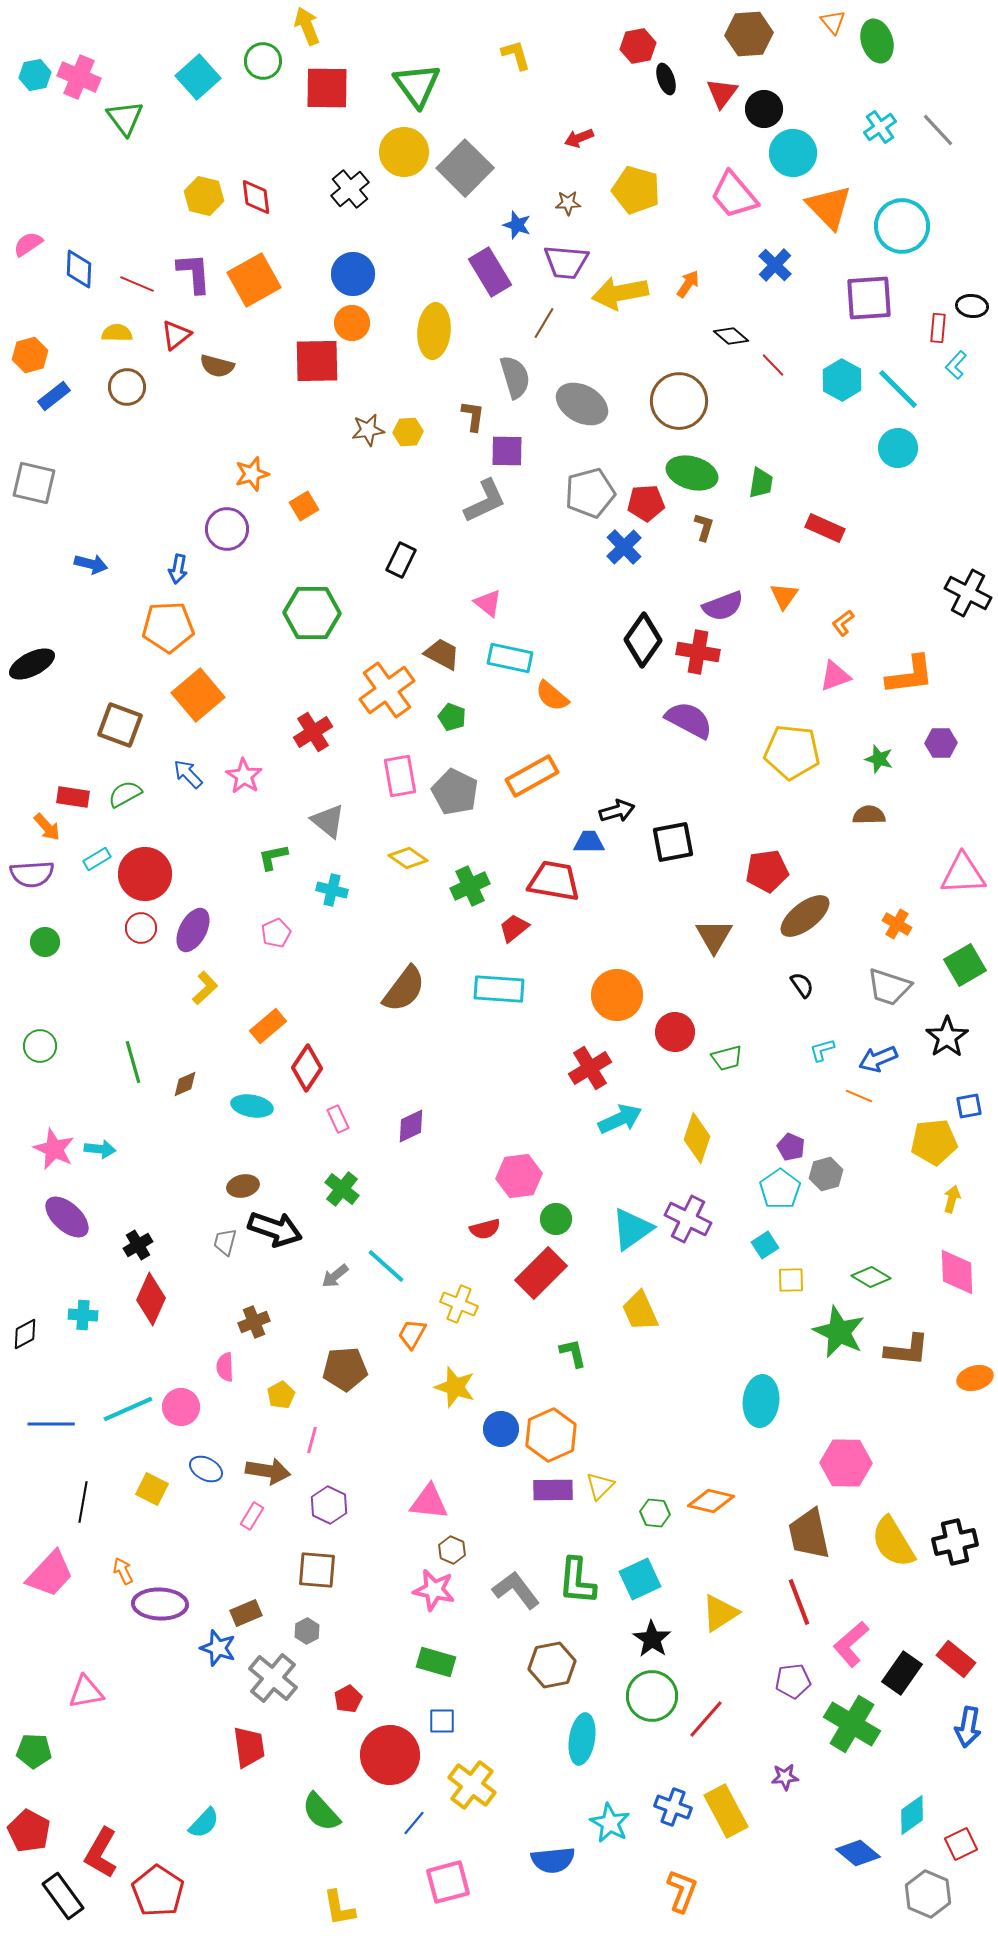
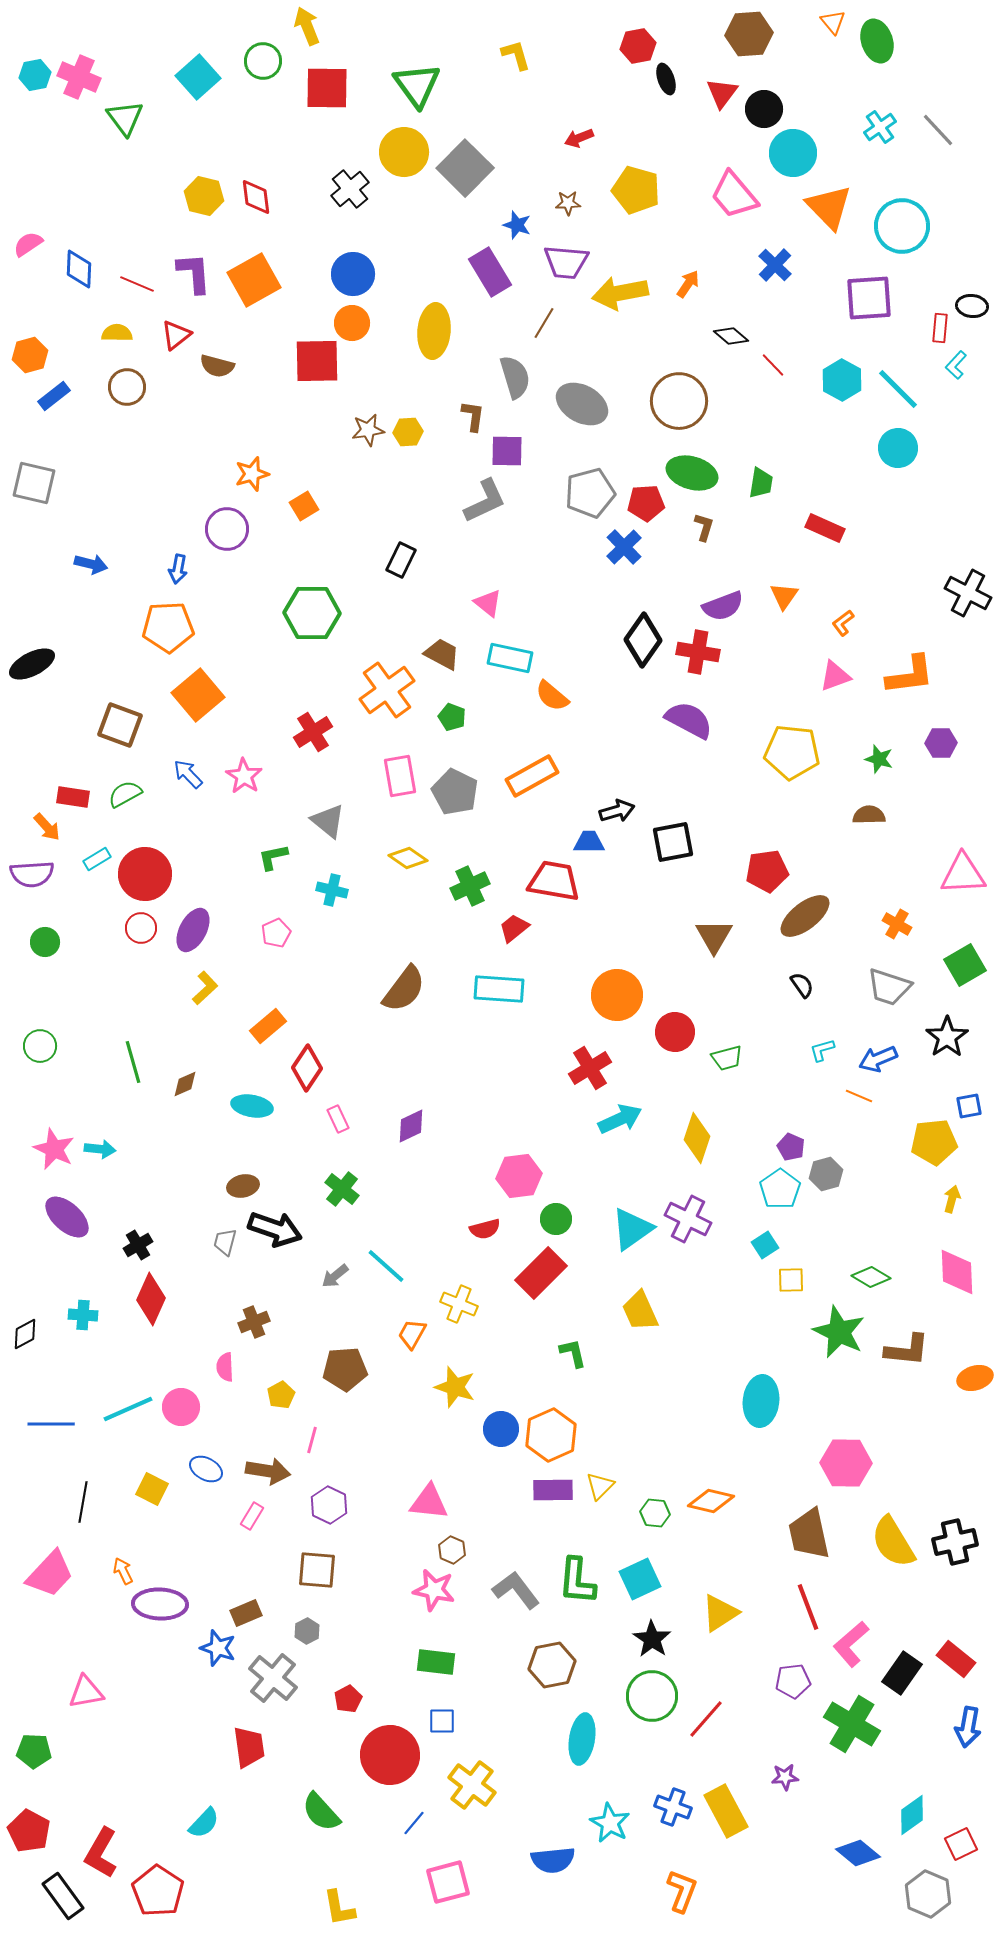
red rectangle at (938, 328): moved 2 px right
red line at (799, 1602): moved 9 px right, 5 px down
green rectangle at (436, 1662): rotated 9 degrees counterclockwise
